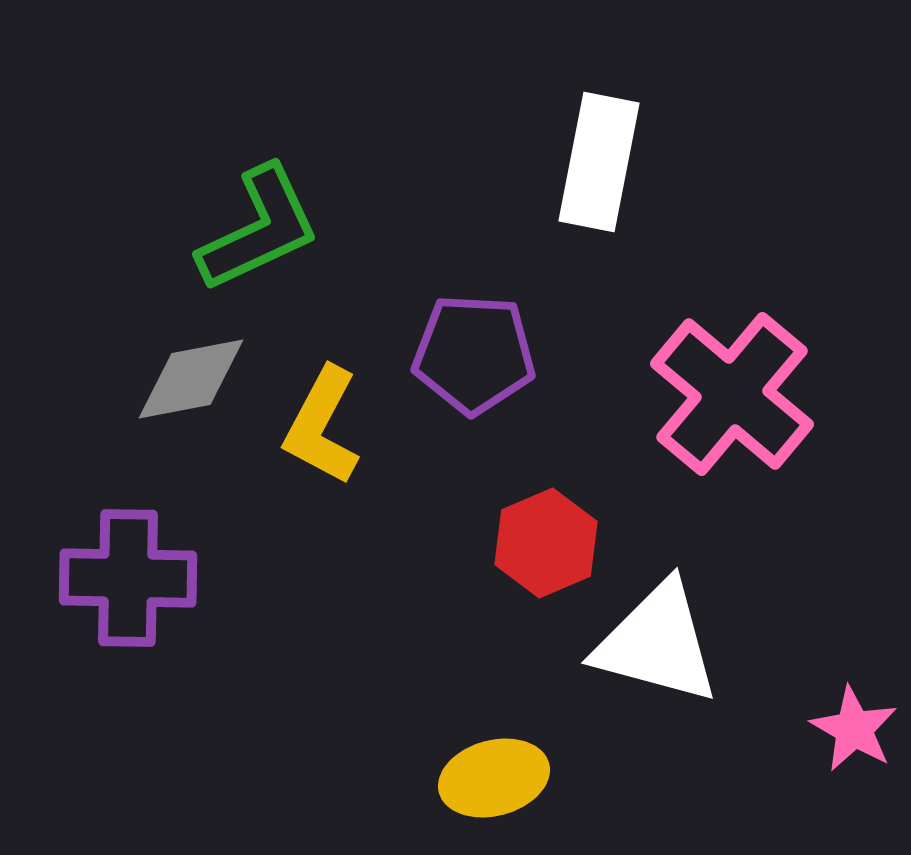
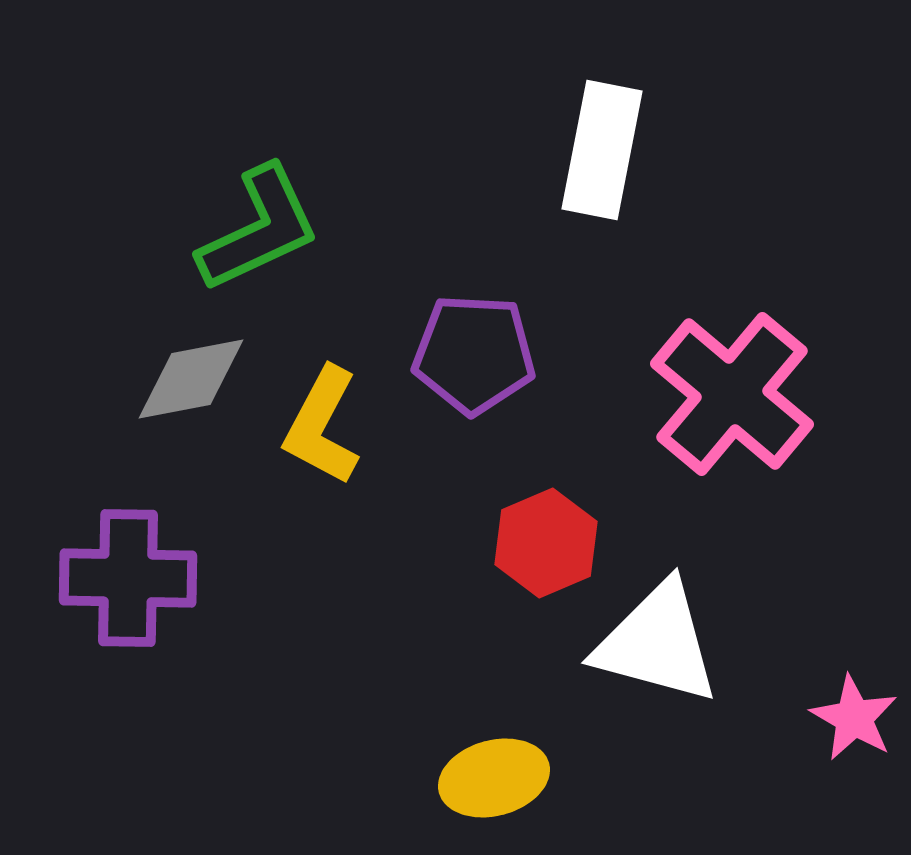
white rectangle: moved 3 px right, 12 px up
pink star: moved 11 px up
